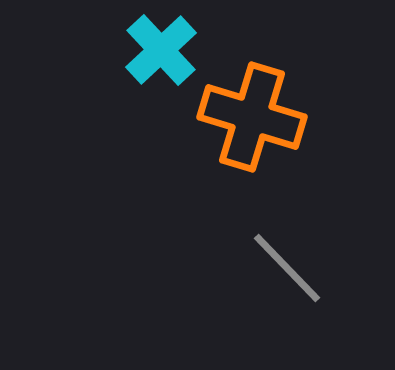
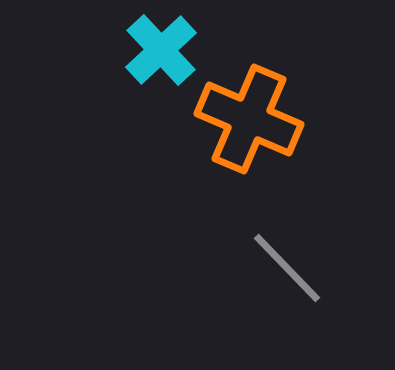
orange cross: moved 3 px left, 2 px down; rotated 6 degrees clockwise
